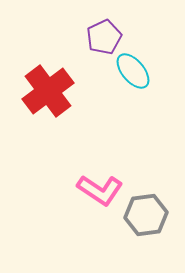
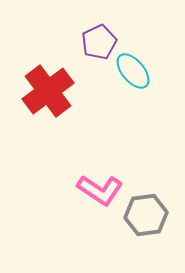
purple pentagon: moved 5 px left, 5 px down
